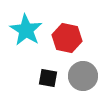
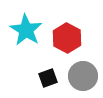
red hexagon: rotated 16 degrees clockwise
black square: rotated 30 degrees counterclockwise
